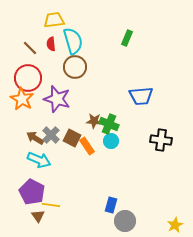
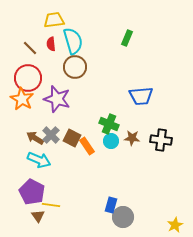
brown star: moved 38 px right, 17 px down
gray circle: moved 2 px left, 4 px up
